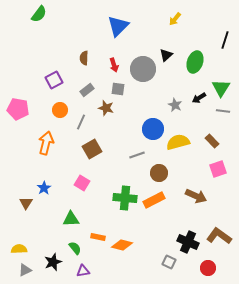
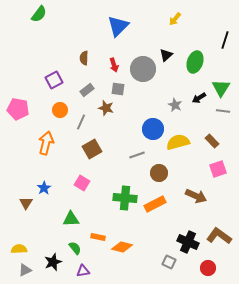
orange rectangle at (154, 200): moved 1 px right, 4 px down
orange diamond at (122, 245): moved 2 px down
